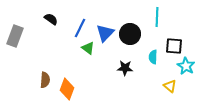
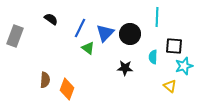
cyan star: moved 2 px left; rotated 24 degrees clockwise
